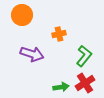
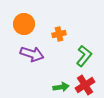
orange circle: moved 2 px right, 9 px down
red cross: moved 2 px down
